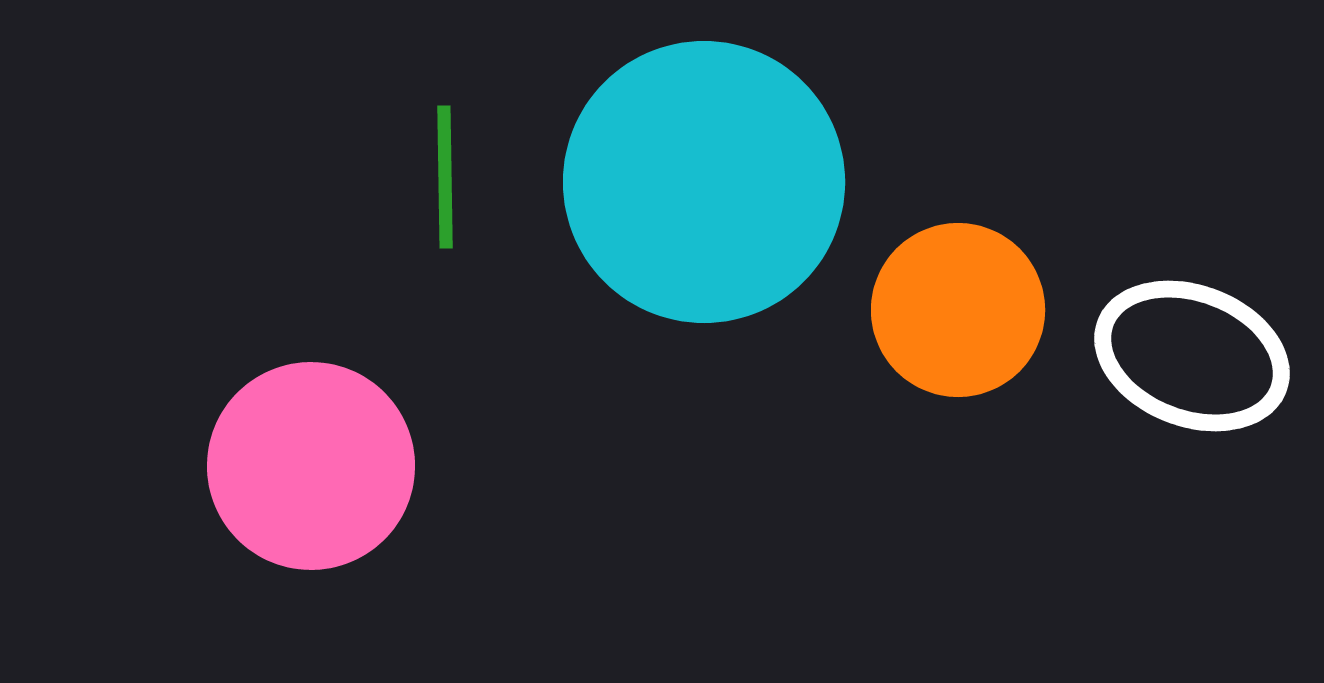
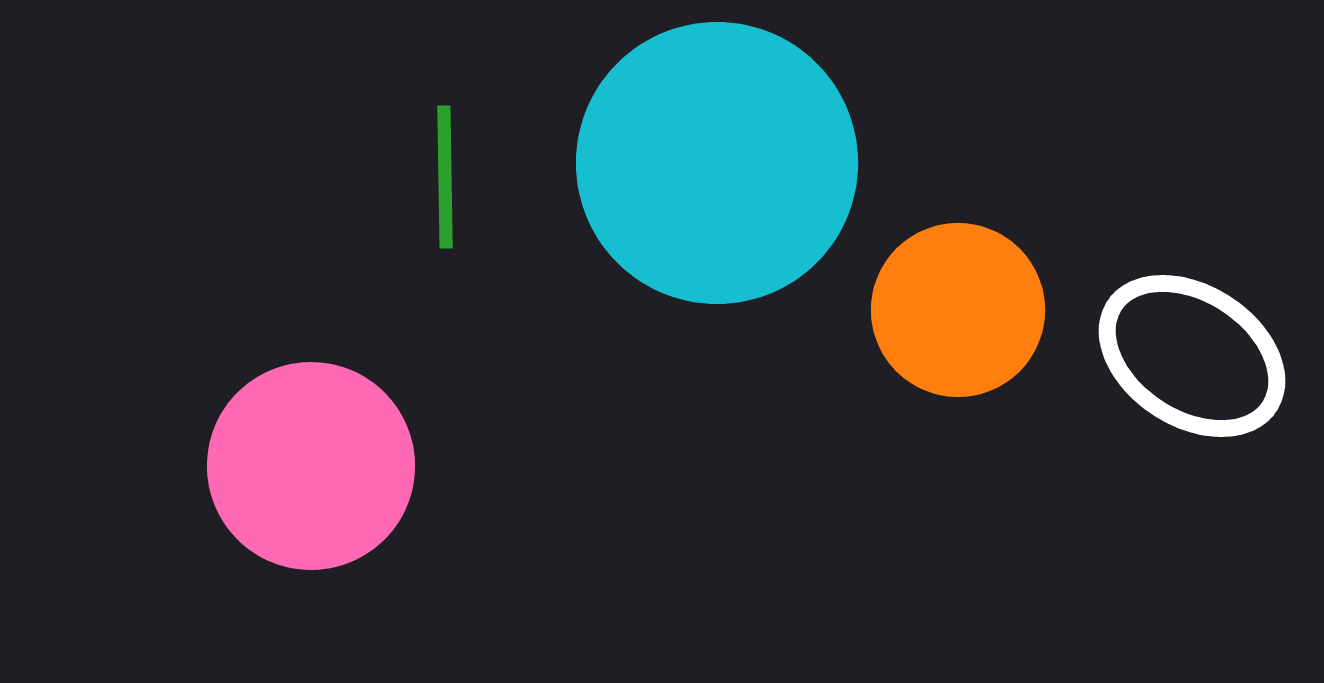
cyan circle: moved 13 px right, 19 px up
white ellipse: rotated 12 degrees clockwise
